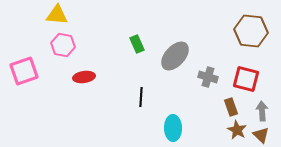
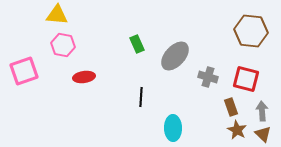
brown triangle: moved 2 px right, 1 px up
